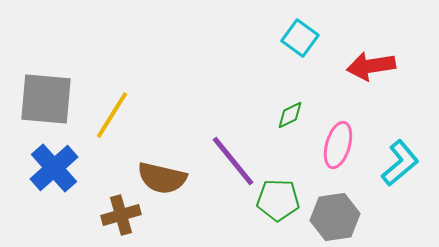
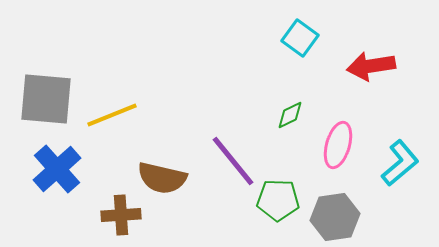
yellow line: rotated 36 degrees clockwise
blue cross: moved 3 px right, 1 px down
brown cross: rotated 12 degrees clockwise
